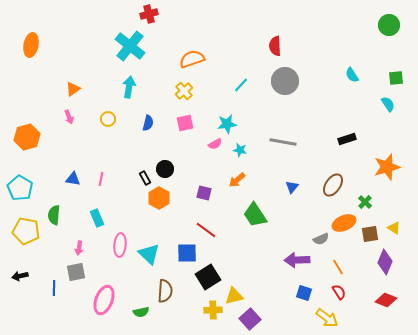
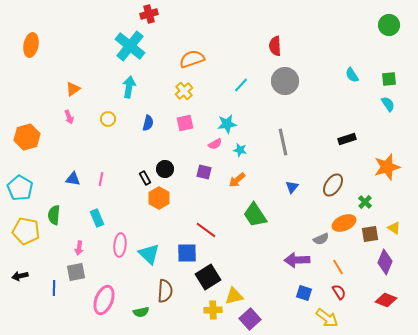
green square at (396, 78): moved 7 px left, 1 px down
gray line at (283, 142): rotated 68 degrees clockwise
purple square at (204, 193): moved 21 px up
